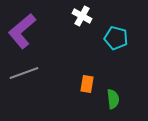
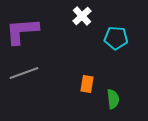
white cross: rotated 18 degrees clockwise
purple L-shape: rotated 36 degrees clockwise
cyan pentagon: rotated 10 degrees counterclockwise
